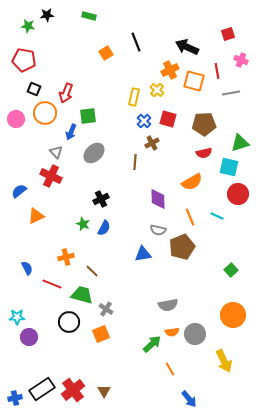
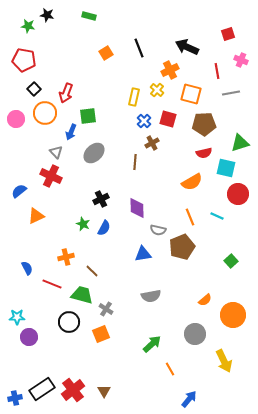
black star at (47, 15): rotated 16 degrees clockwise
black line at (136, 42): moved 3 px right, 6 px down
orange square at (194, 81): moved 3 px left, 13 px down
black square at (34, 89): rotated 24 degrees clockwise
cyan square at (229, 167): moved 3 px left, 1 px down
purple diamond at (158, 199): moved 21 px left, 9 px down
green square at (231, 270): moved 9 px up
gray semicircle at (168, 305): moved 17 px left, 9 px up
orange semicircle at (172, 332): moved 33 px right, 32 px up; rotated 32 degrees counterclockwise
blue arrow at (189, 399): rotated 102 degrees counterclockwise
